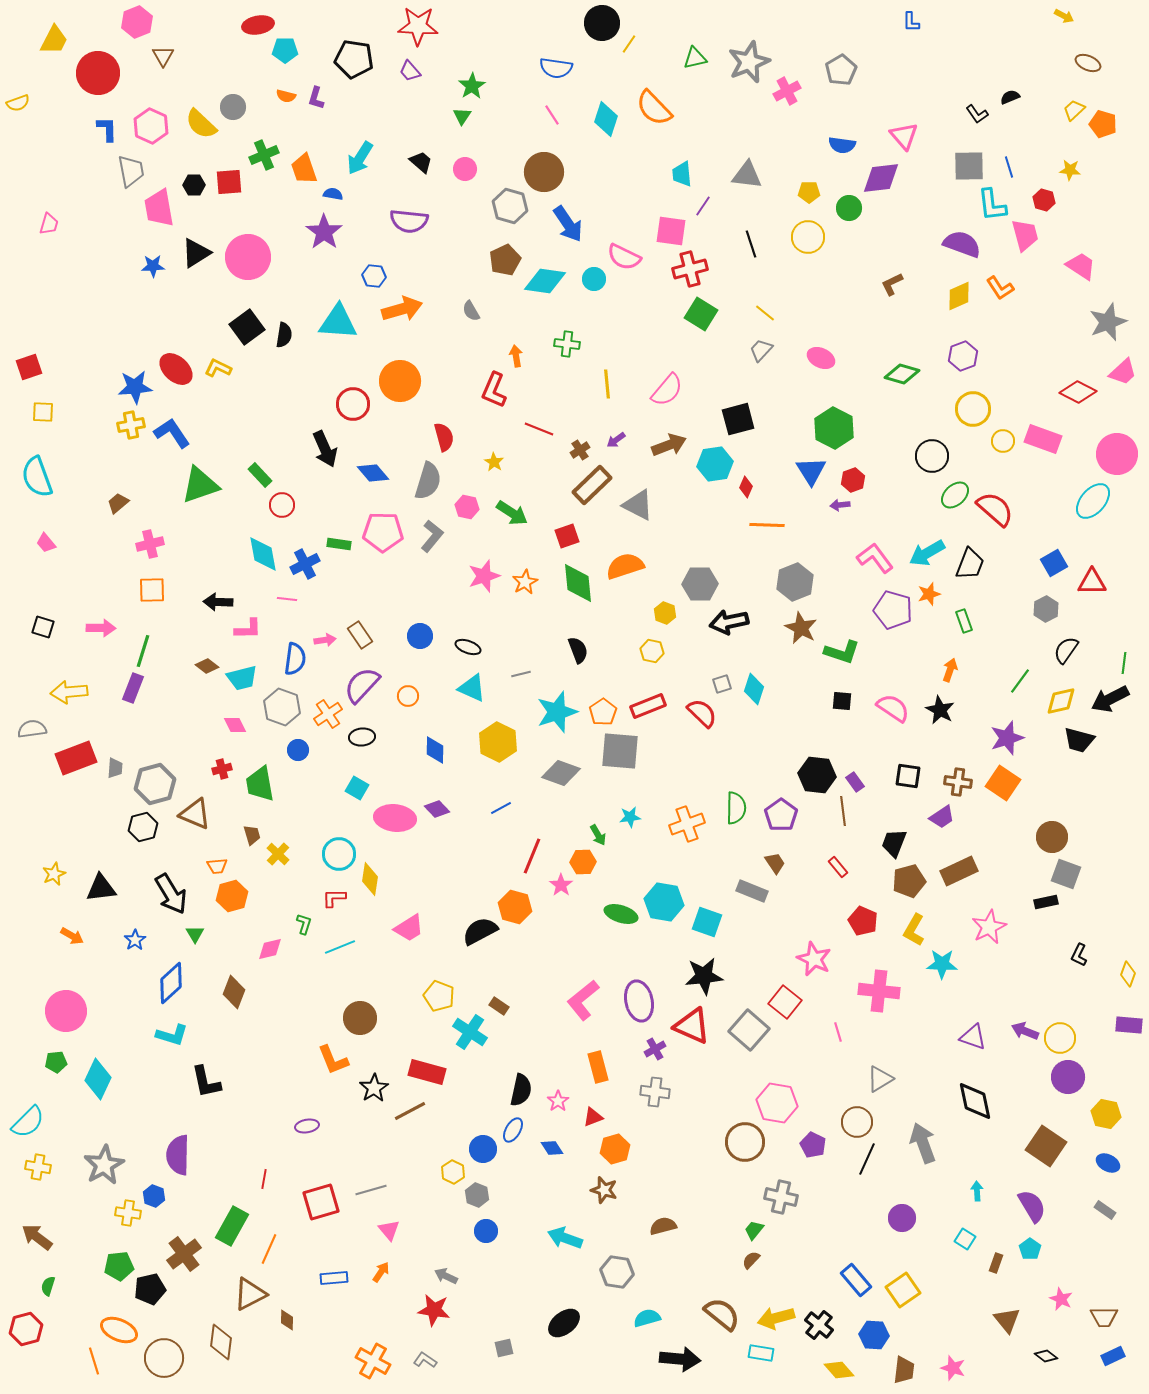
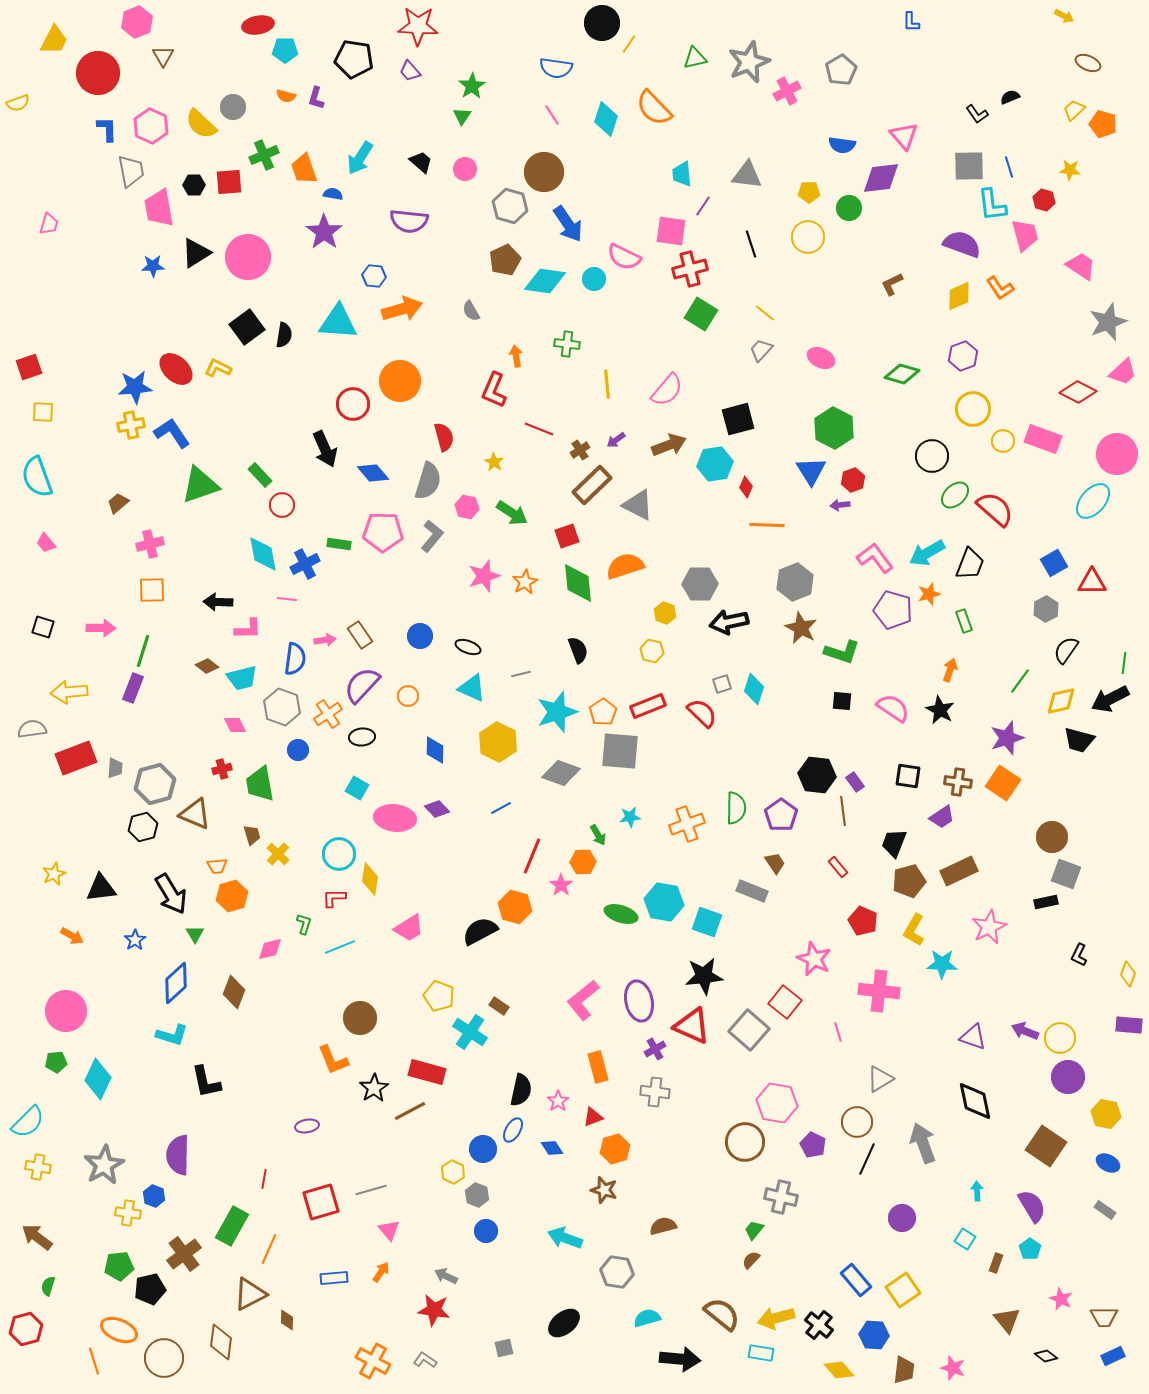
blue diamond at (171, 983): moved 5 px right
